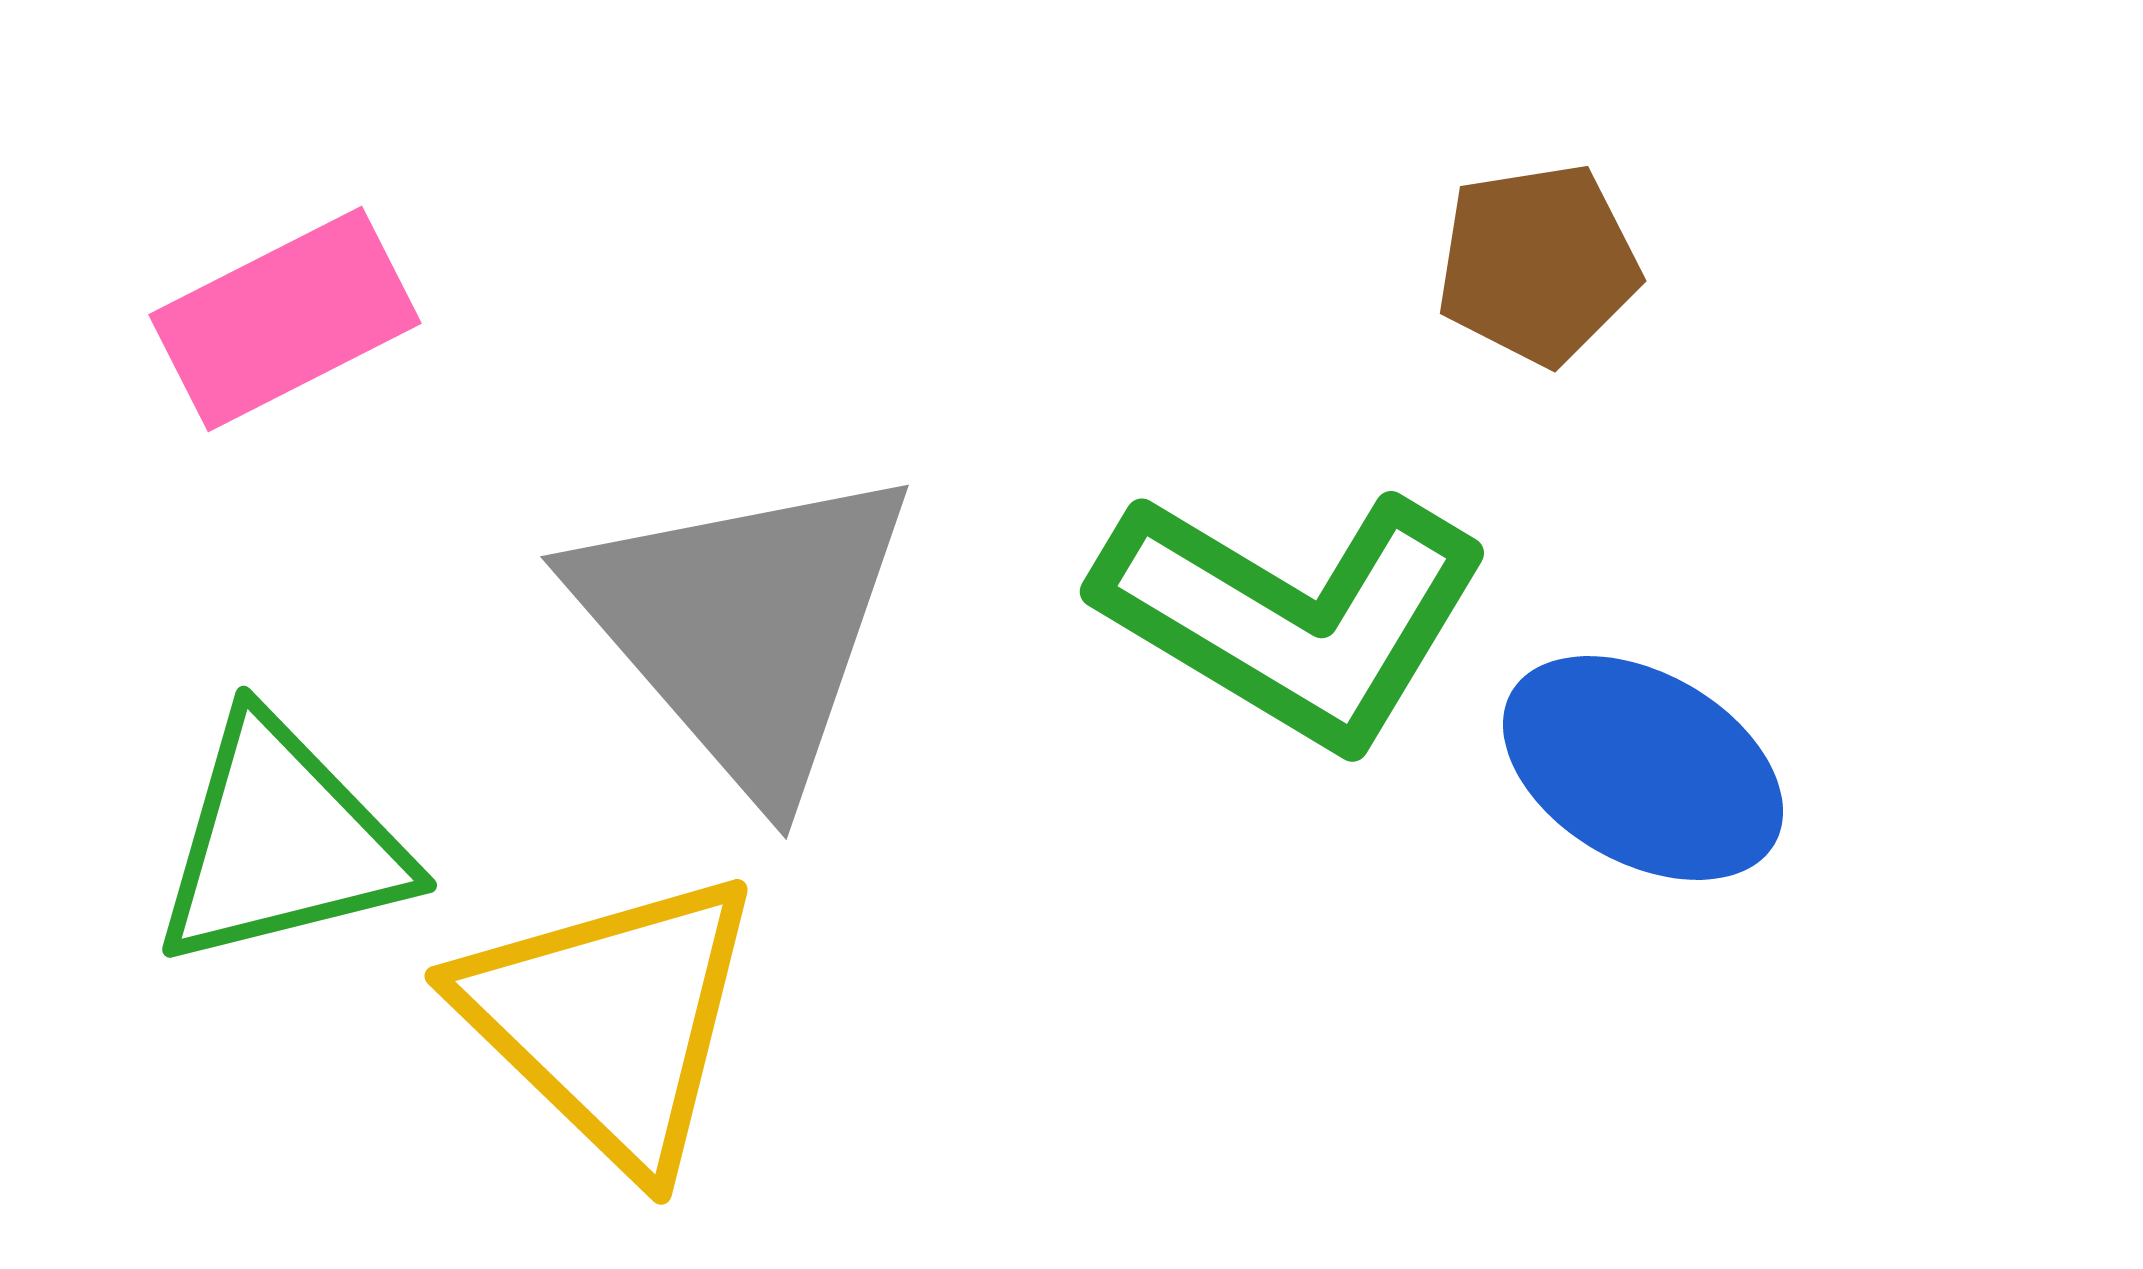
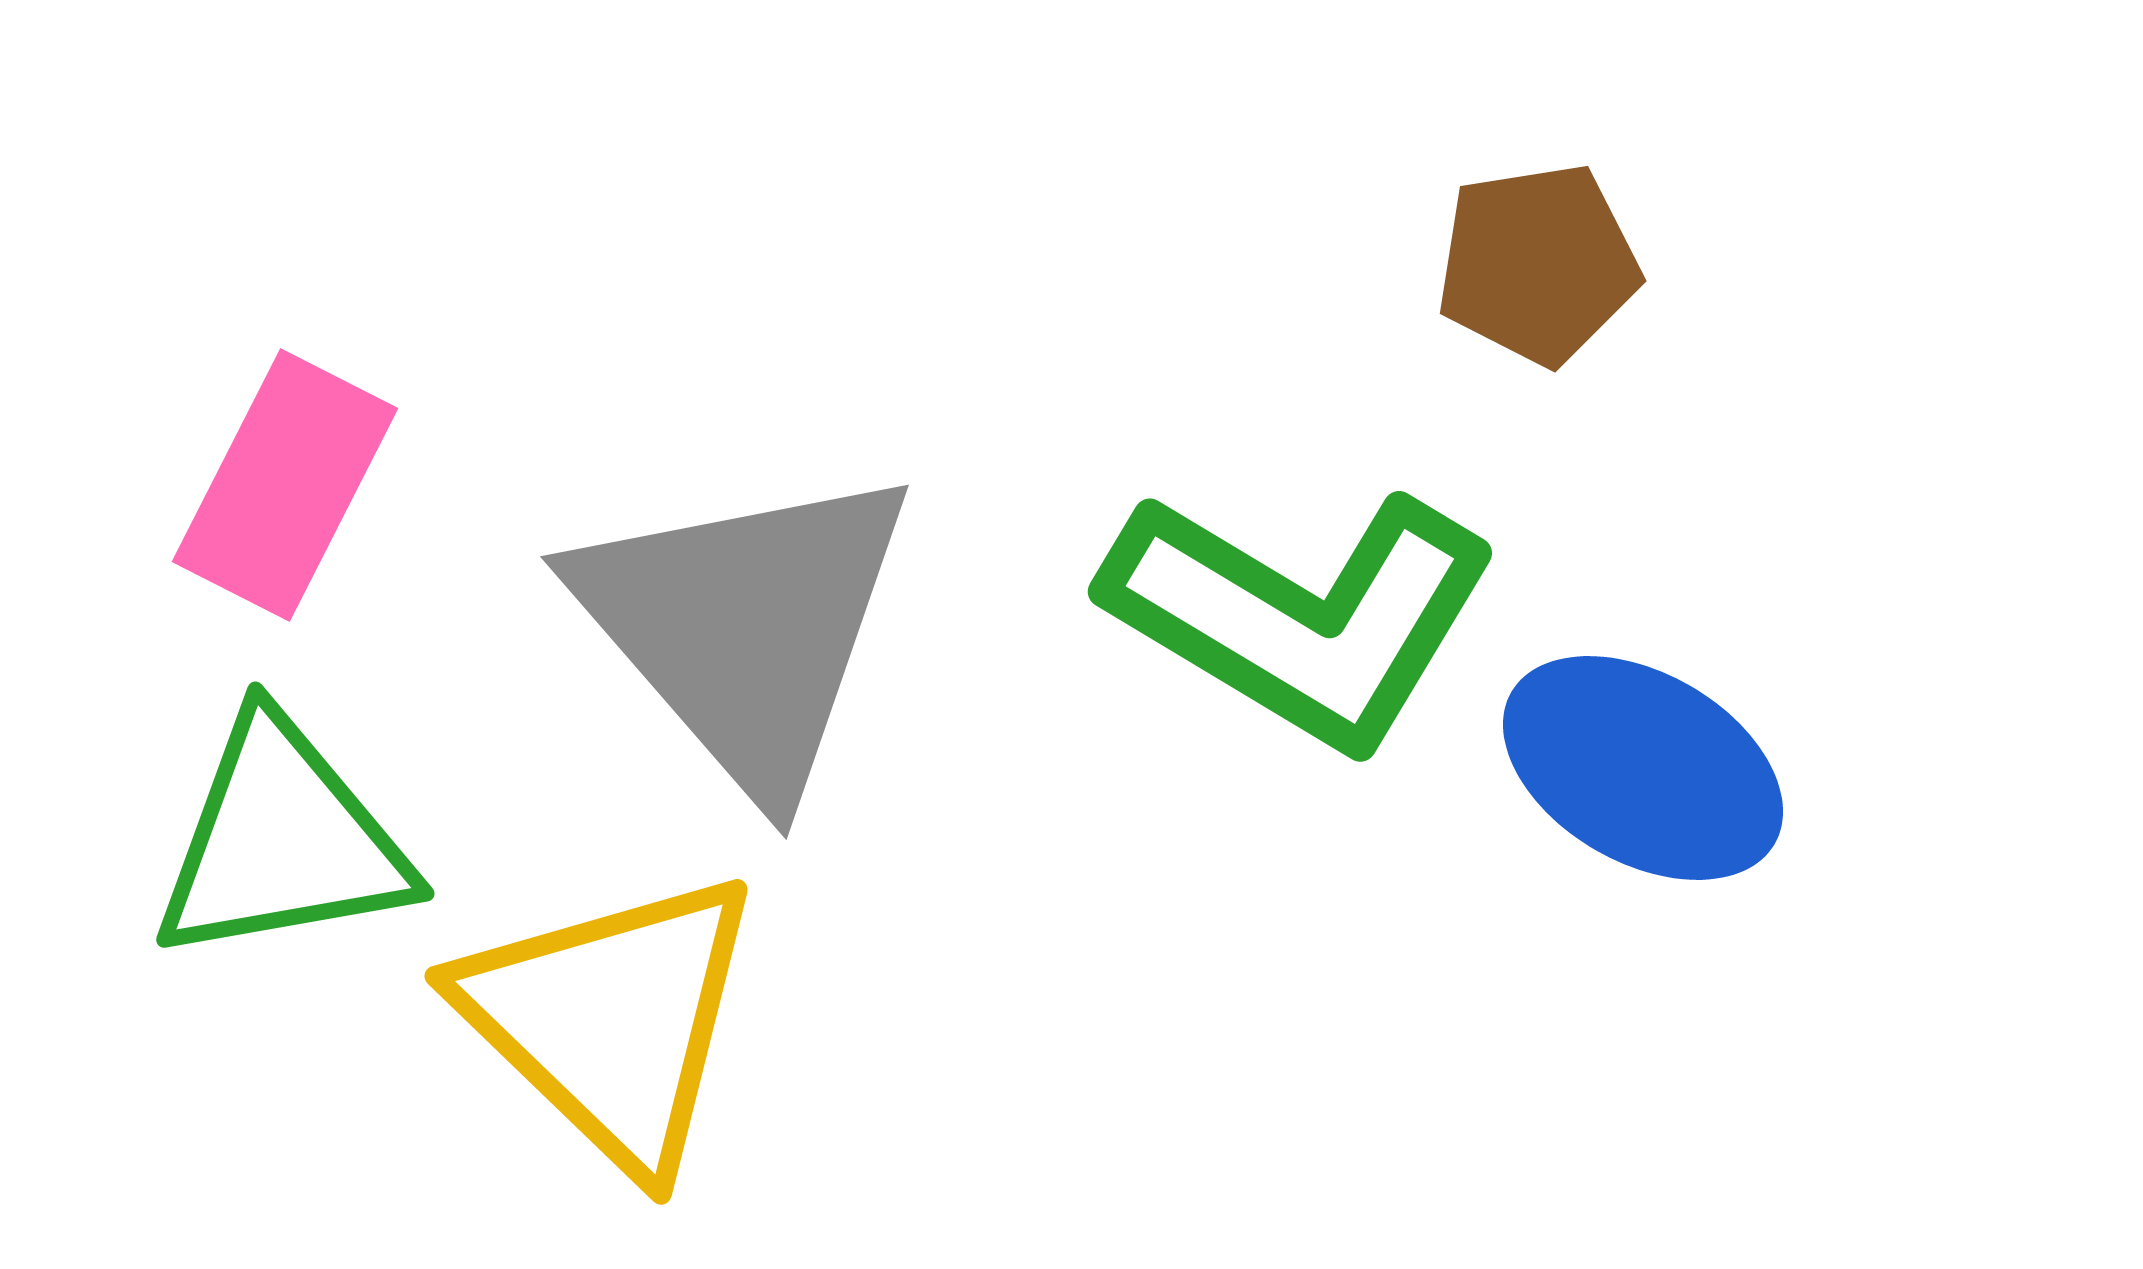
pink rectangle: moved 166 px down; rotated 36 degrees counterclockwise
green L-shape: moved 8 px right
green triangle: moved 1 px right, 2 px up; rotated 4 degrees clockwise
